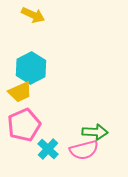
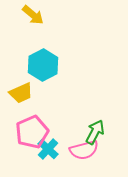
yellow arrow: rotated 15 degrees clockwise
cyan hexagon: moved 12 px right, 3 px up
yellow trapezoid: moved 1 px right, 1 px down
pink pentagon: moved 8 px right, 7 px down
green arrow: rotated 65 degrees counterclockwise
